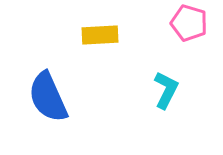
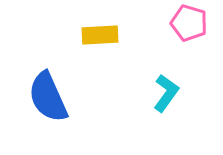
cyan L-shape: moved 3 px down; rotated 9 degrees clockwise
